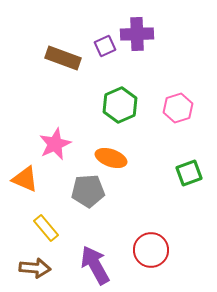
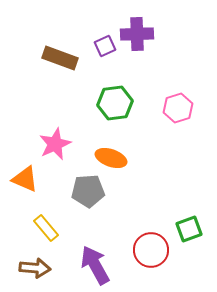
brown rectangle: moved 3 px left
green hexagon: moved 5 px left, 2 px up; rotated 16 degrees clockwise
green square: moved 56 px down
